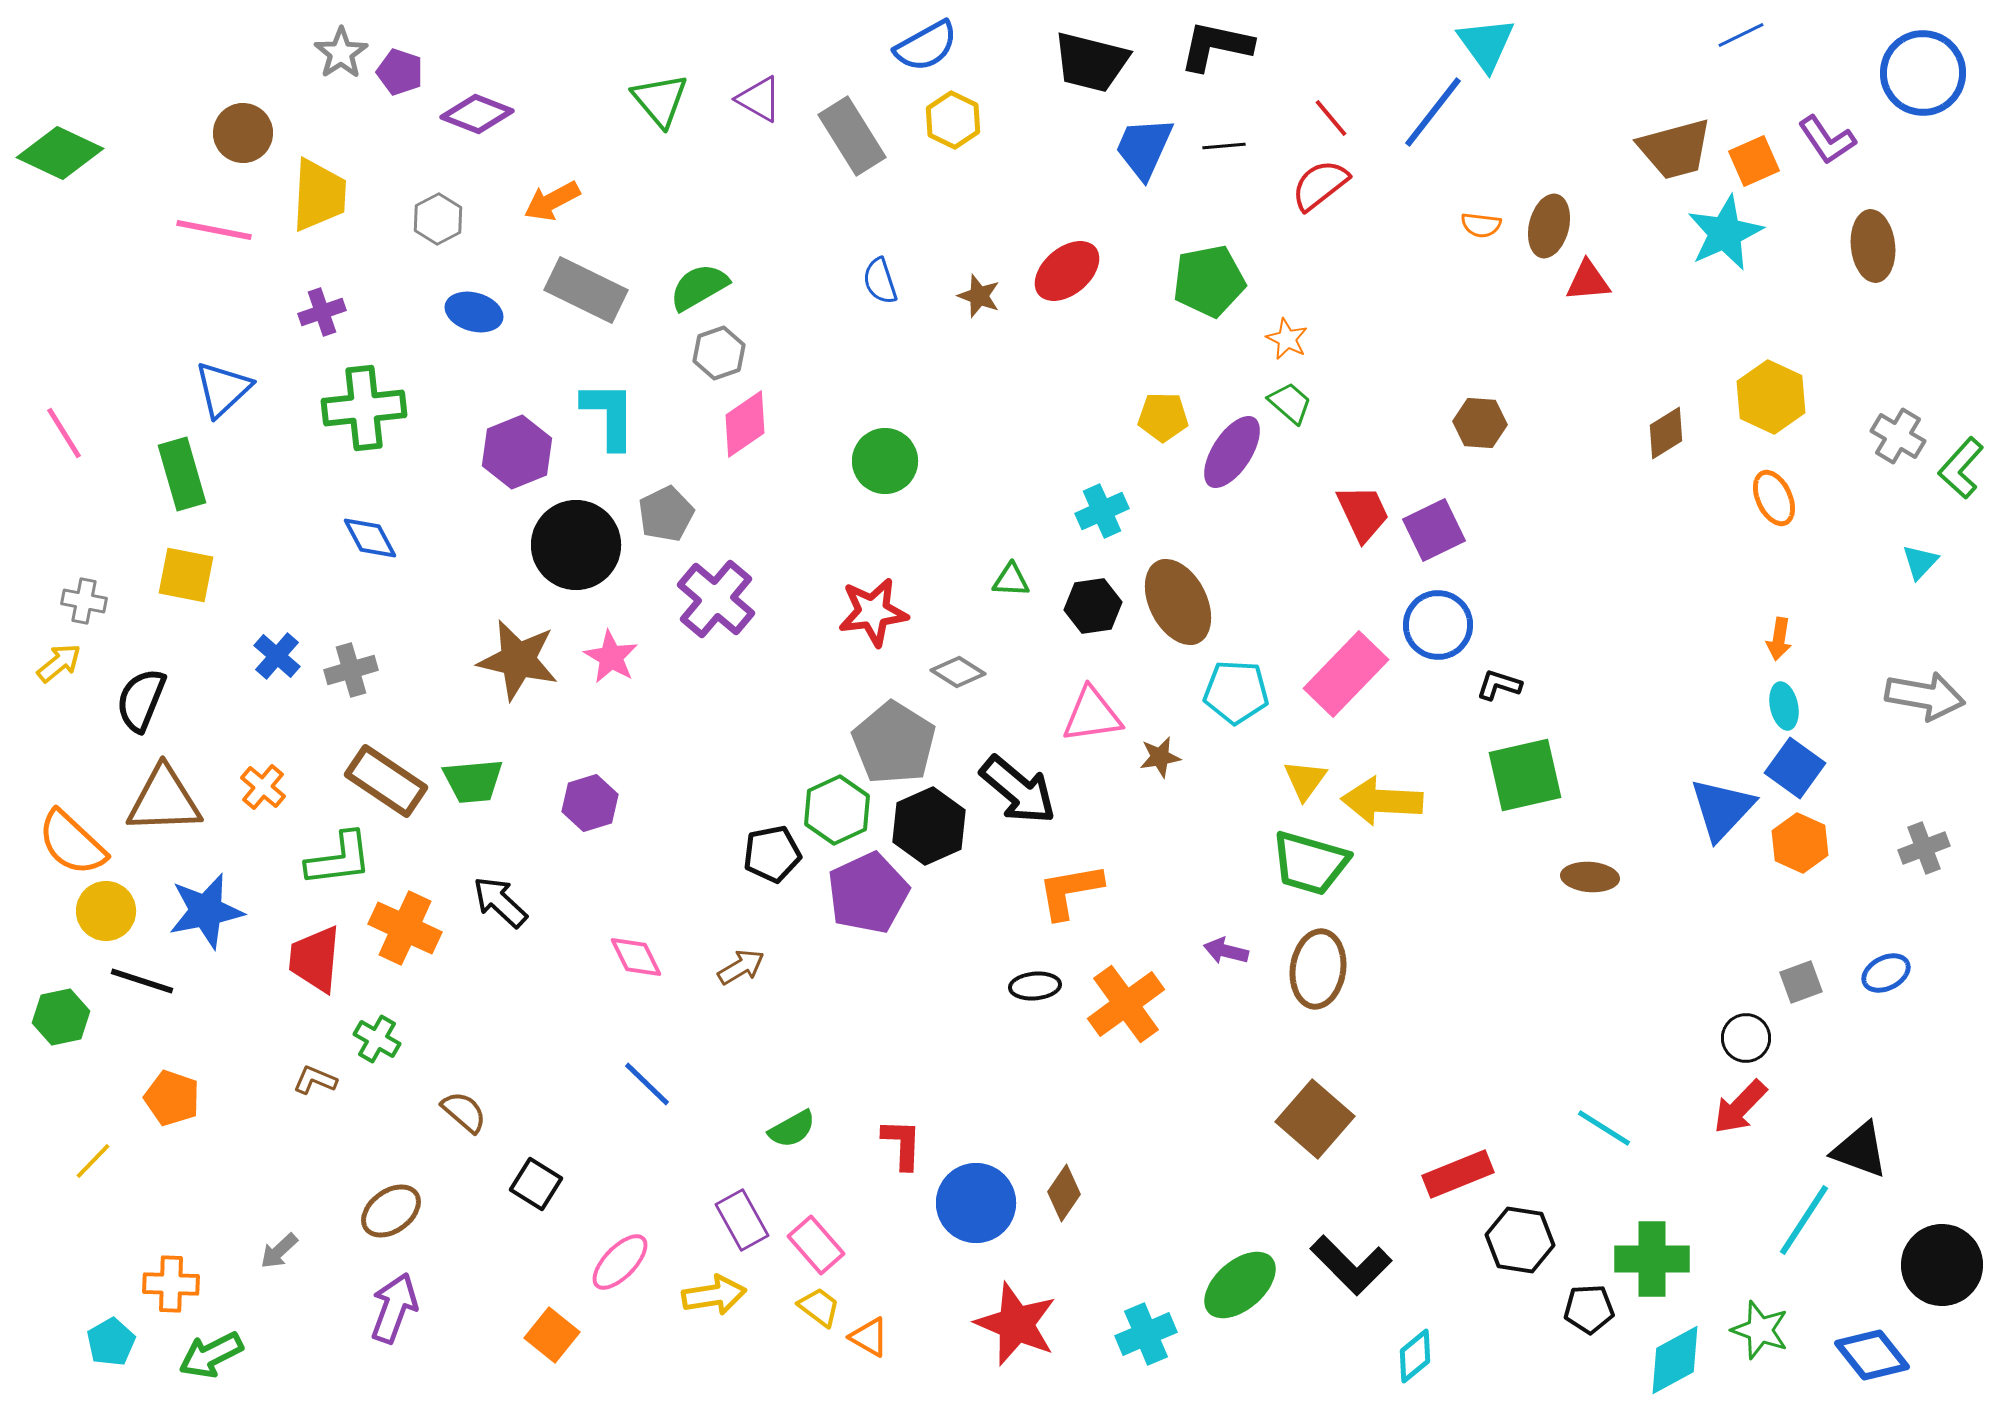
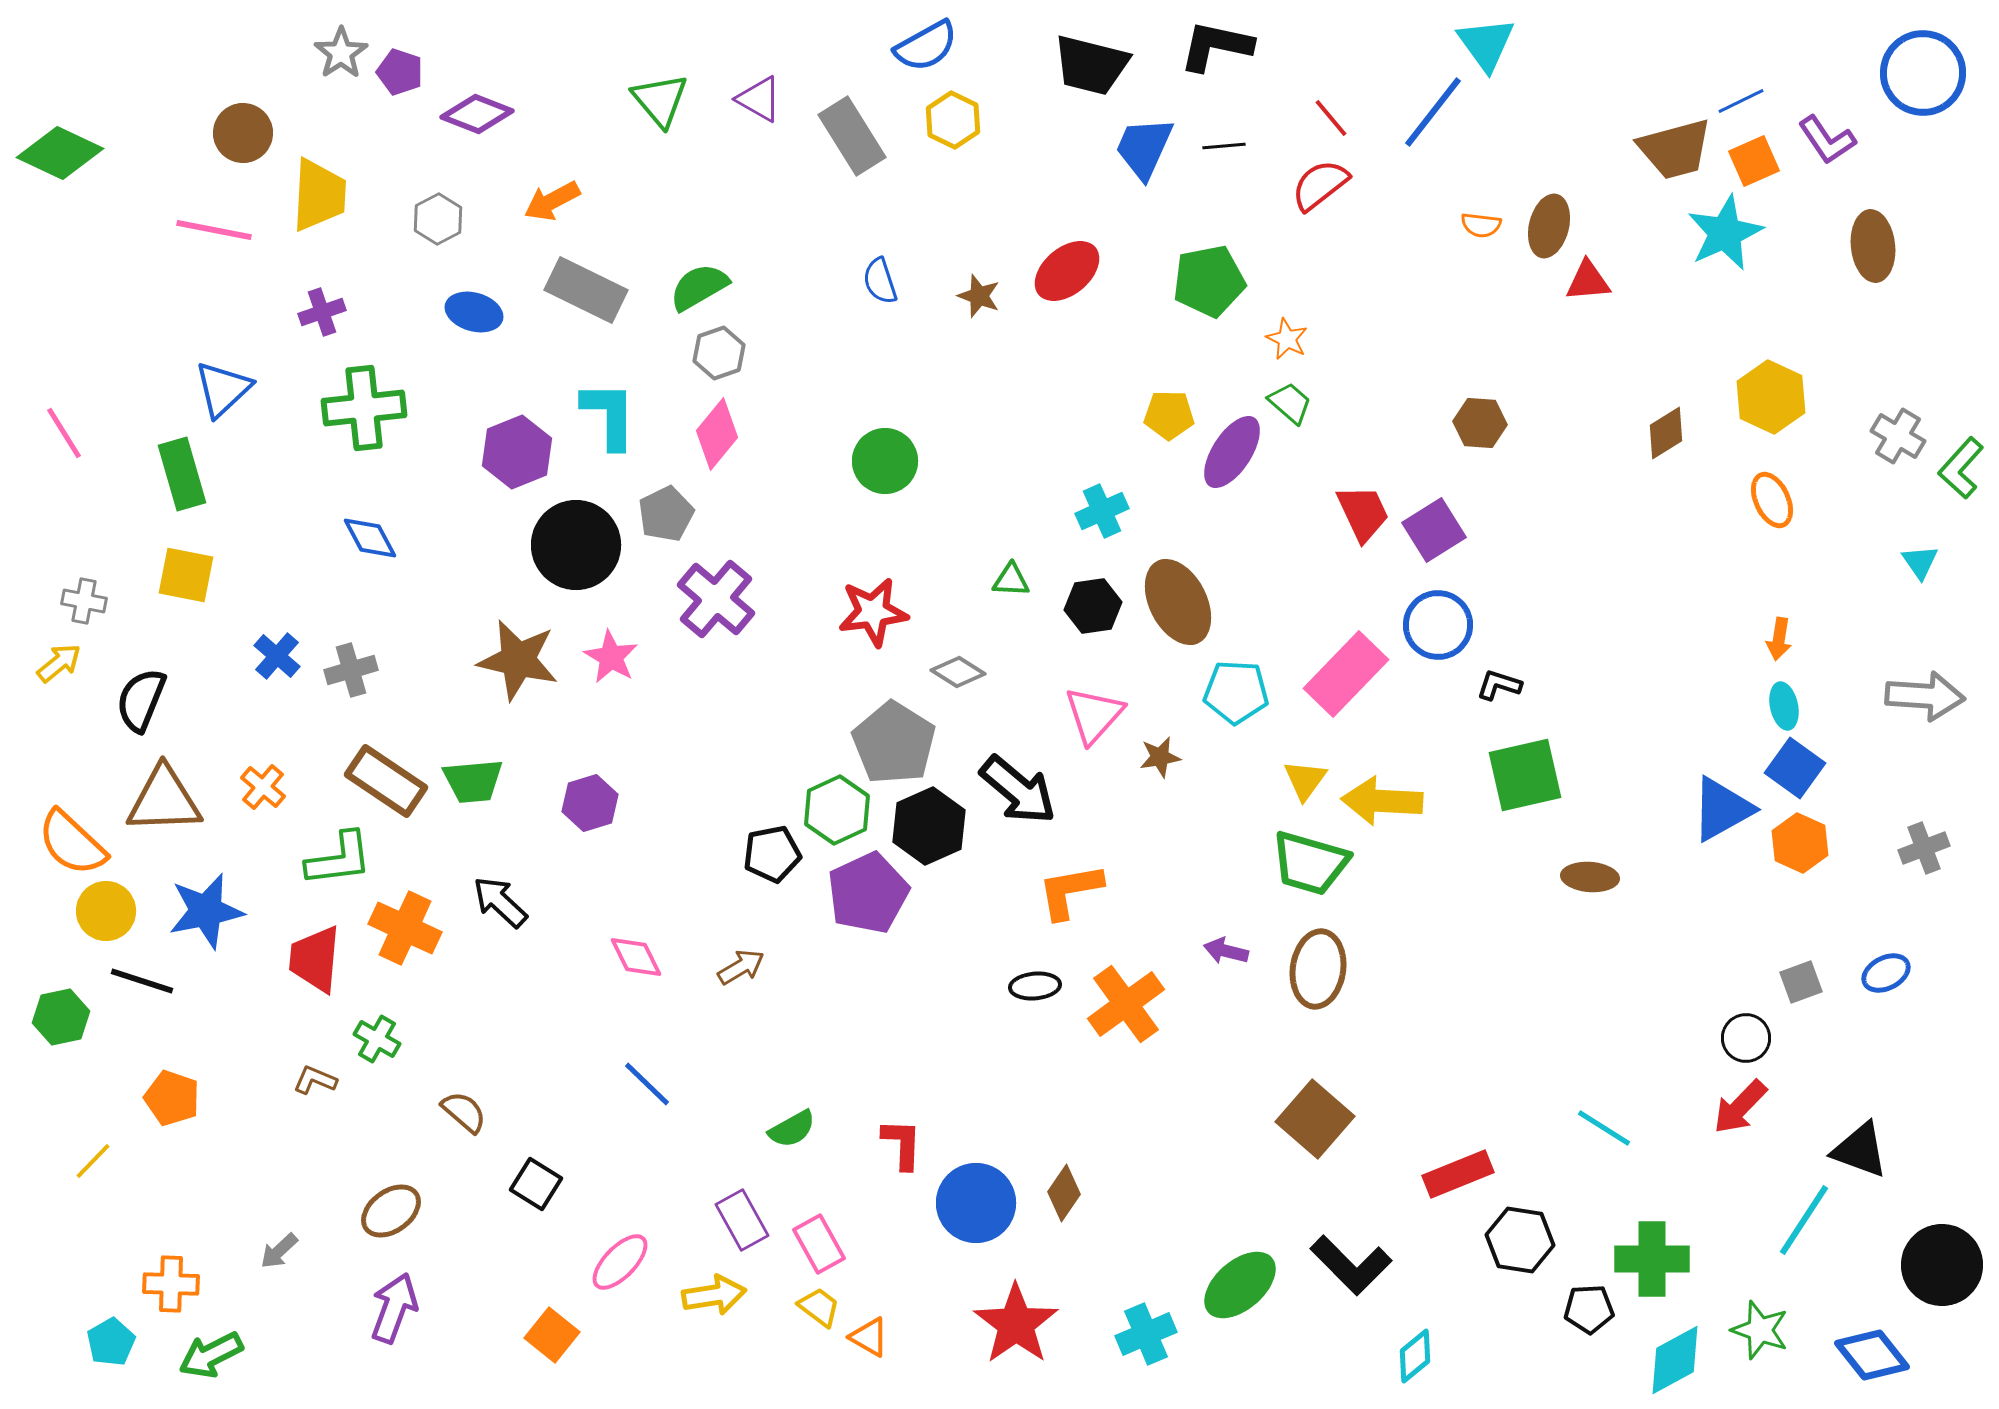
blue line at (1741, 35): moved 66 px down
black trapezoid at (1091, 62): moved 3 px down
yellow pentagon at (1163, 417): moved 6 px right, 2 px up
pink diamond at (745, 424): moved 28 px left, 10 px down; rotated 16 degrees counterclockwise
orange ellipse at (1774, 498): moved 2 px left, 2 px down
purple square at (1434, 530): rotated 6 degrees counterclockwise
cyan triangle at (1920, 562): rotated 18 degrees counterclockwise
gray arrow at (1925, 696): rotated 6 degrees counterclockwise
pink triangle at (1092, 715): moved 2 px right; rotated 40 degrees counterclockwise
blue triangle at (1722, 809): rotated 18 degrees clockwise
pink rectangle at (816, 1245): moved 3 px right, 1 px up; rotated 12 degrees clockwise
red star at (1016, 1324): rotated 14 degrees clockwise
